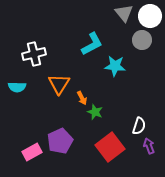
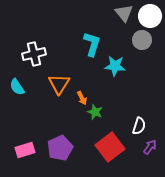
cyan L-shape: rotated 45 degrees counterclockwise
cyan semicircle: rotated 54 degrees clockwise
purple pentagon: moved 7 px down
purple arrow: moved 1 px right, 1 px down; rotated 56 degrees clockwise
pink rectangle: moved 7 px left, 2 px up; rotated 12 degrees clockwise
